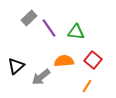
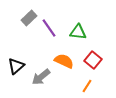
green triangle: moved 2 px right
orange semicircle: rotated 30 degrees clockwise
